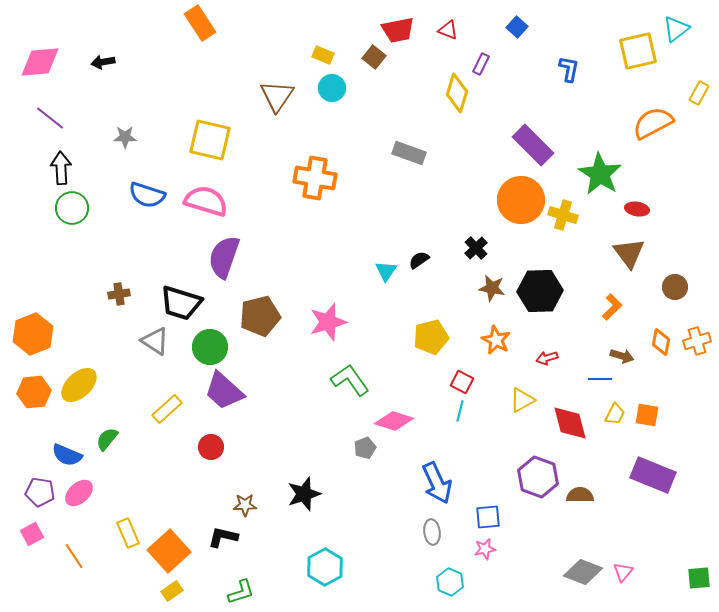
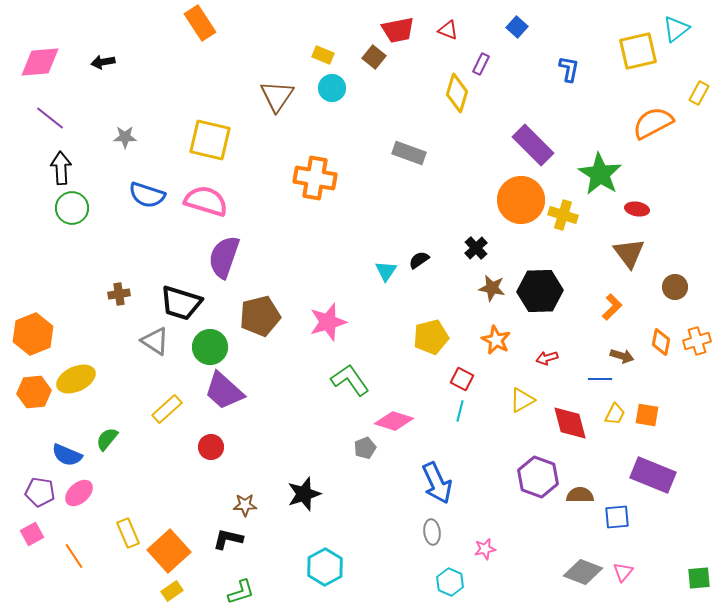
red square at (462, 382): moved 3 px up
yellow ellipse at (79, 385): moved 3 px left, 6 px up; rotated 18 degrees clockwise
blue square at (488, 517): moved 129 px right
black L-shape at (223, 537): moved 5 px right, 2 px down
